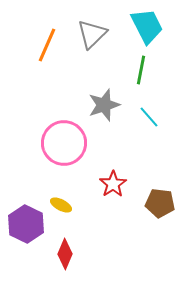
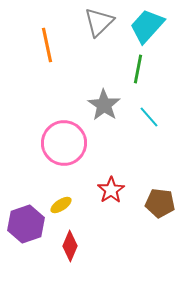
cyan trapezoid: rotated 111 degrees counterclockwise
gray triangle: moved 7 px right, 12 px up
orange line: rotated 36 degrees counterclockwise
green line: moved 3 px left, 1 px up
gray star: rotated 20 degrees counterclockwise
red star: moved 2 px left, 6 px down
yellow ellipse: rotated 60 degrees counterclockwise
purple hexagon: rotated 15 degrees clockwise
red diamond: moved 5 px right, 8 px up
